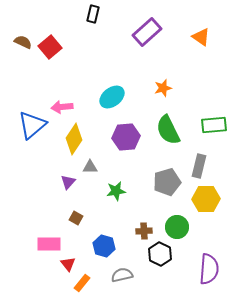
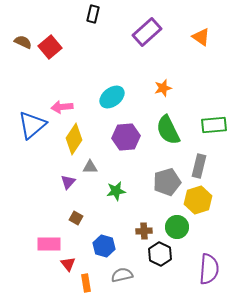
yellow hexagon: moved 8 px left, 1 px down; rotated 16 degrees counterclockwise
orange rectangle: moved 4 px right; rotated 48 degrees counterclockwise
